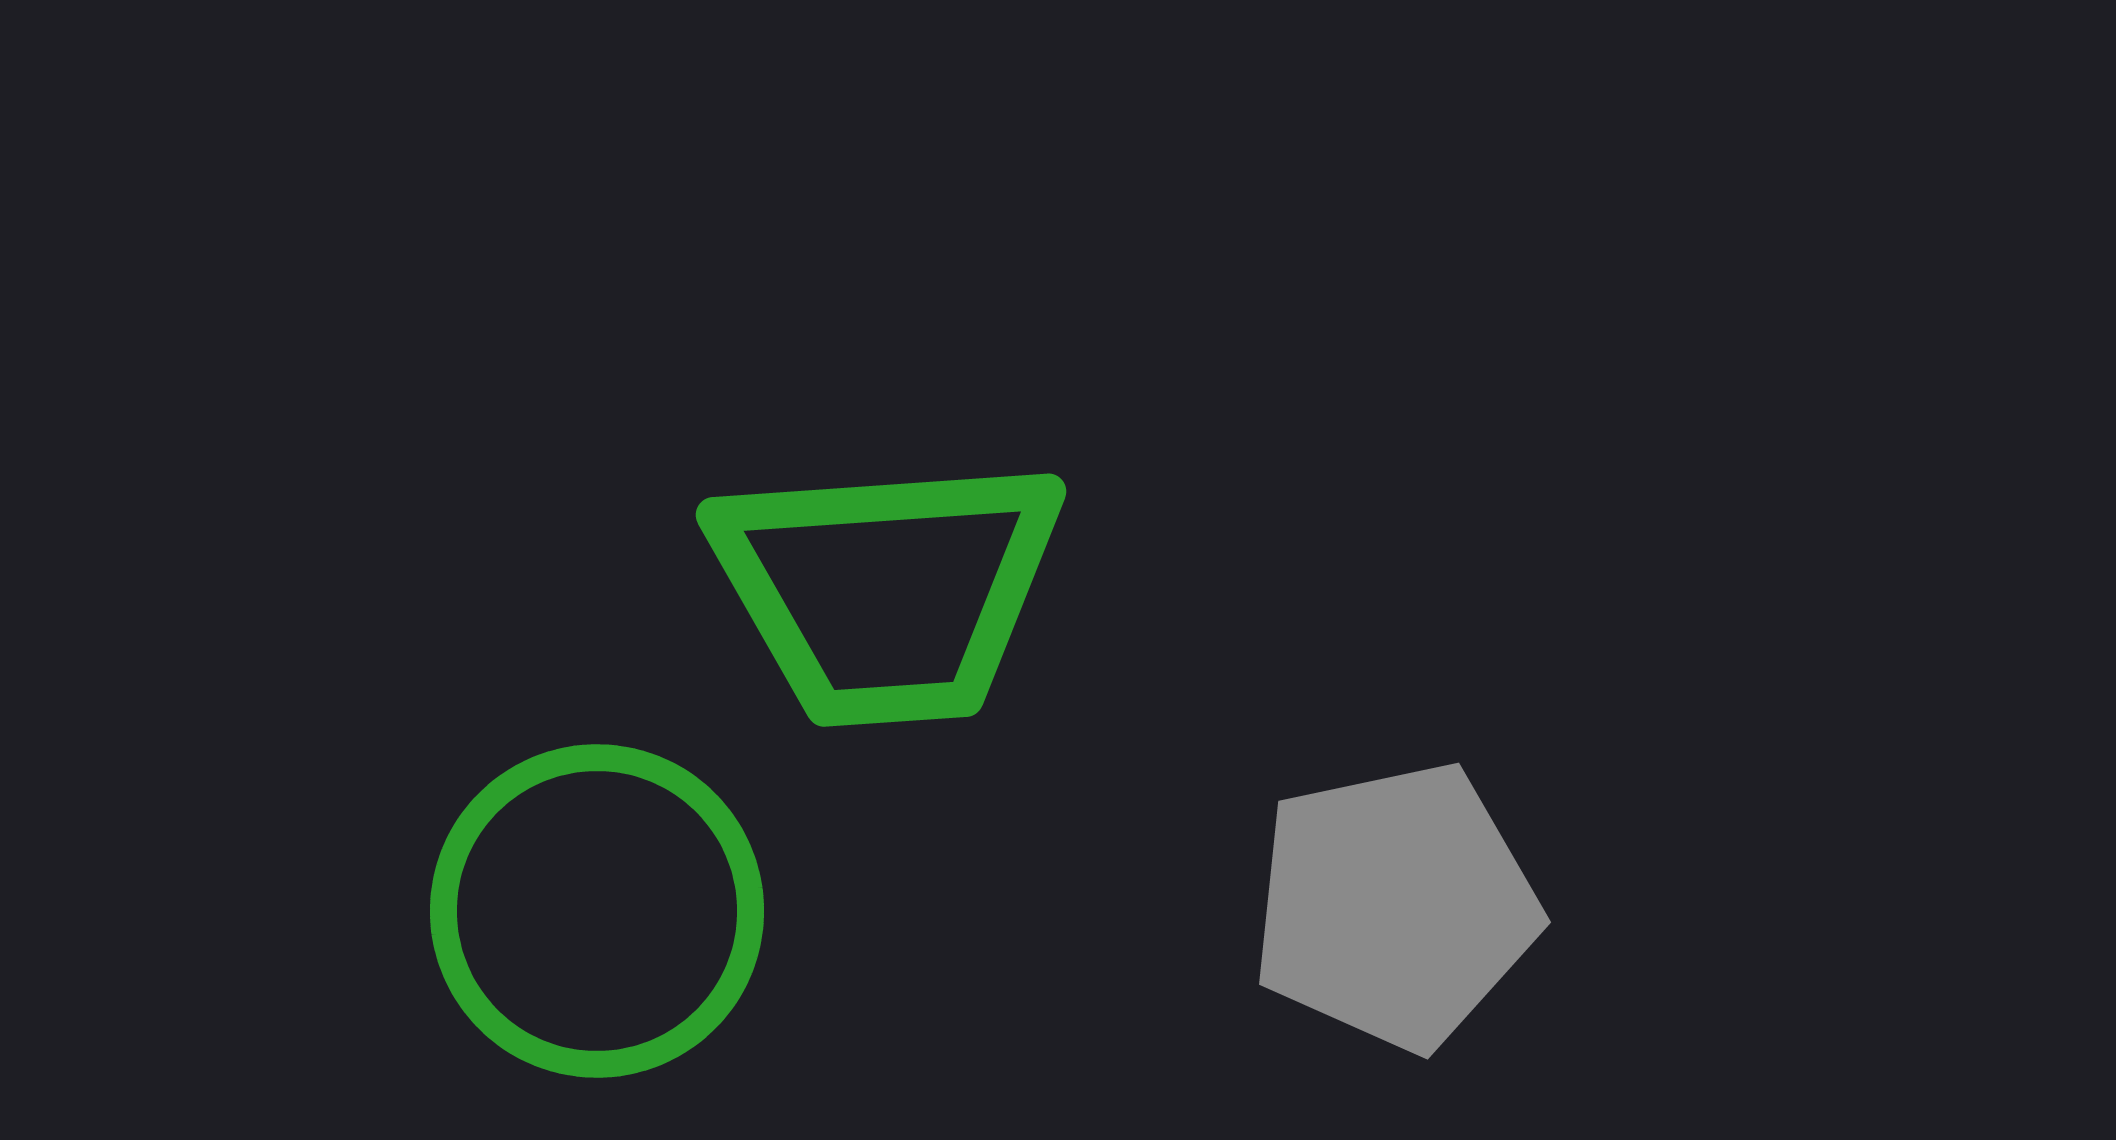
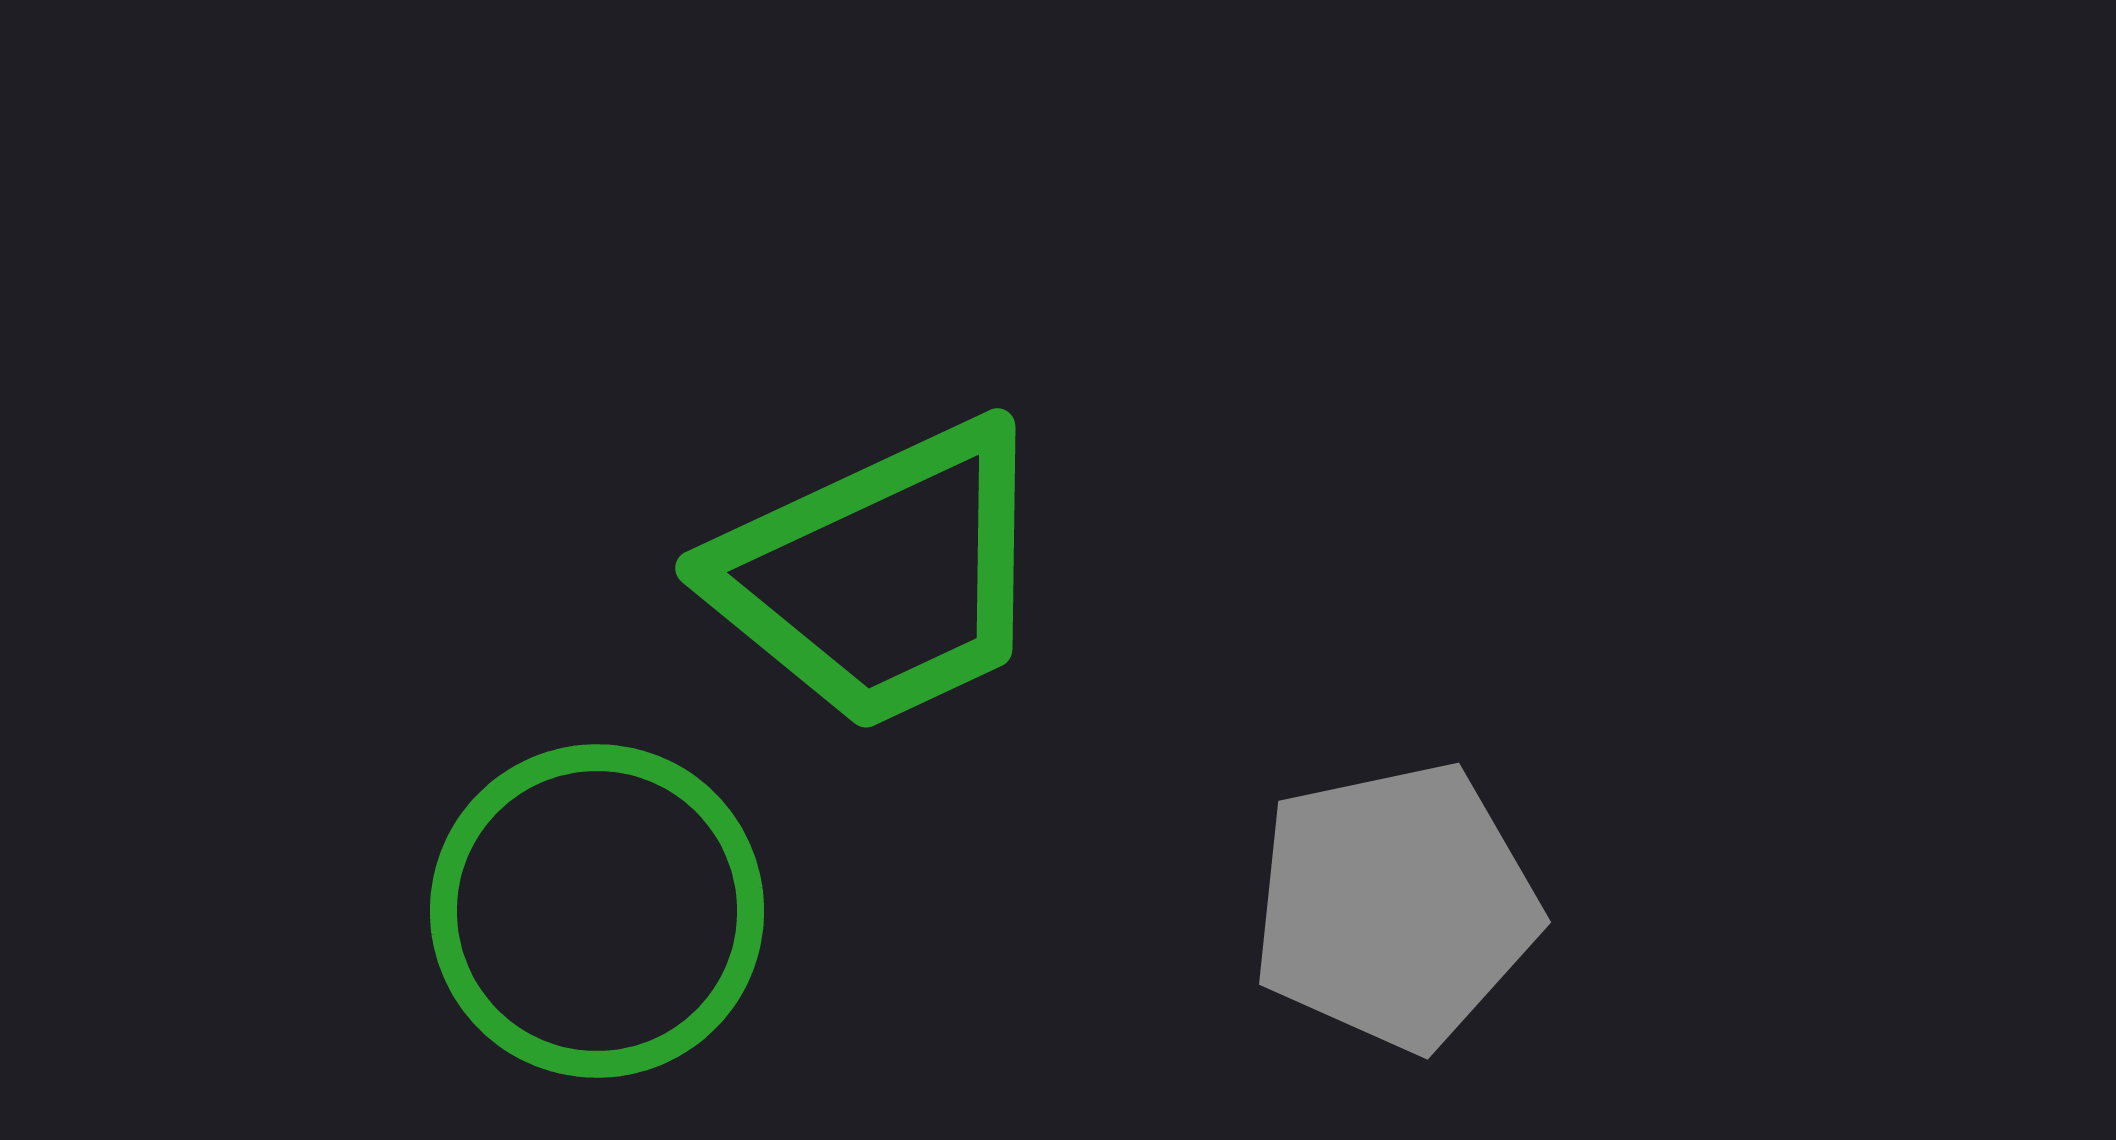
green trapezoid: moved 5 px left, 14 px up; rotated 21 degrees counterclockwise
